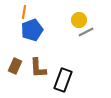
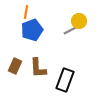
orange line: moved 2 px right
yellow circle: moved 1 px down
gray line: moved 15 px left, 2 px up
black rectangle: moved 2 px right
